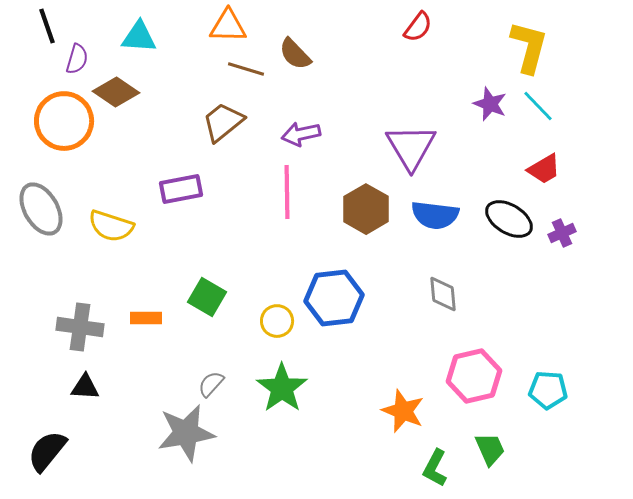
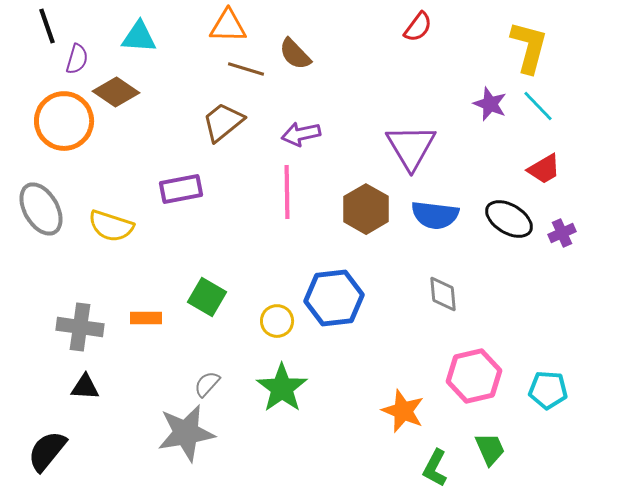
gray semicircle: moved 4 px left
